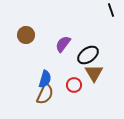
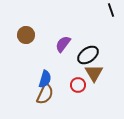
red circle: moved 4 px right
